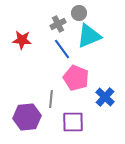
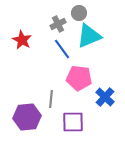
red star: rotated 24 degrees clockwise
pink pentagon: moved 3 px right; rotated 15 degrees counterclockwise
